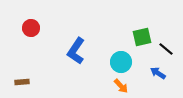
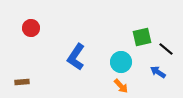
blue L-shape: moved 6 px down
blue arrow: moved 1 px up
